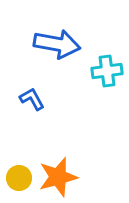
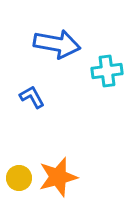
blue L-shape: moved 2 px up
